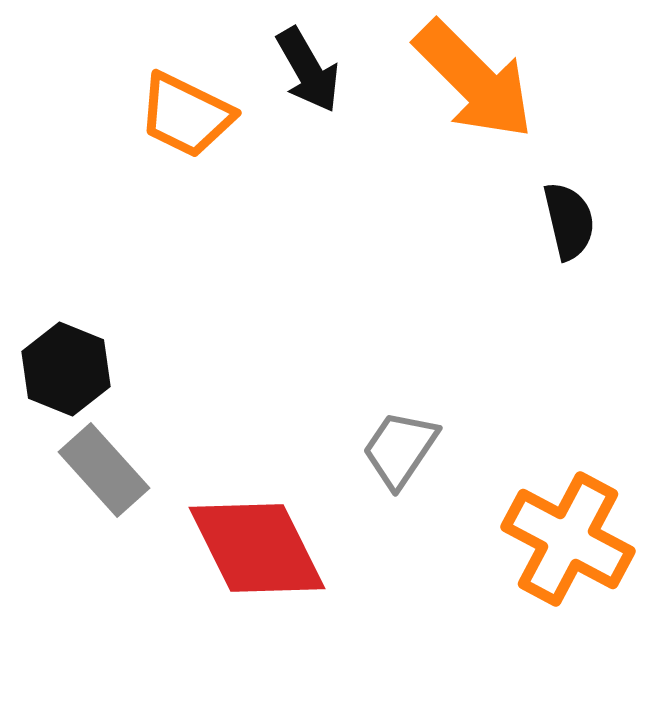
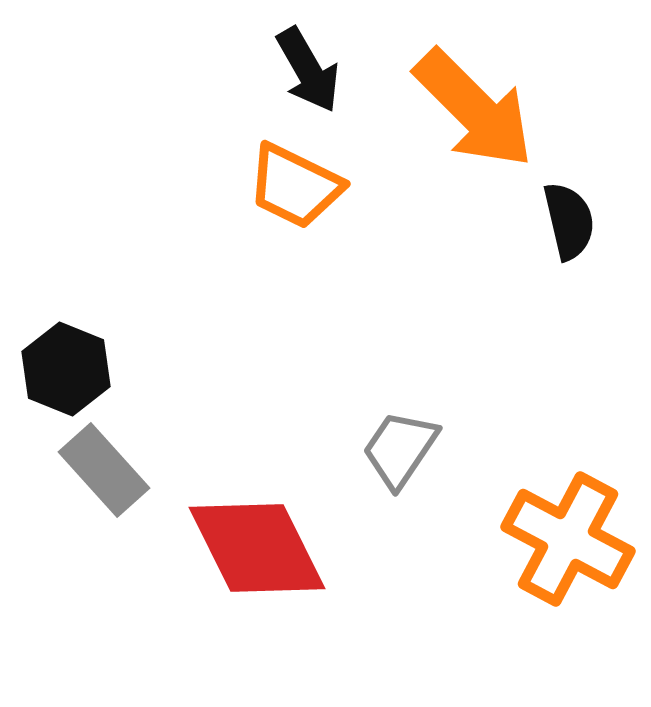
orange arrow: moved 29 px down
orange trapezoid: moved 109 px right, 71 px down
